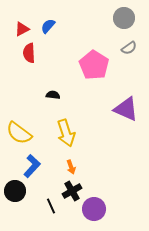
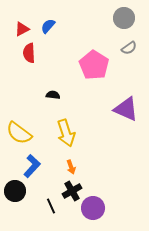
purple circle: moved 1 px left, 1 px up
